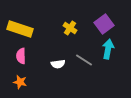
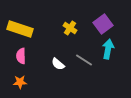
purple square: moved 1 px left
white semicircle: rotated 48 degrees clockwise
orange star: rotated 16 degrees counterclockwise
